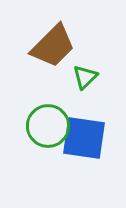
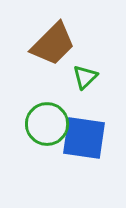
brown trapezoid: moved 2 px up
green circle: moved 1 px left, 2 px up
